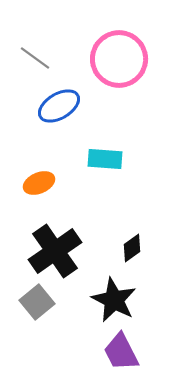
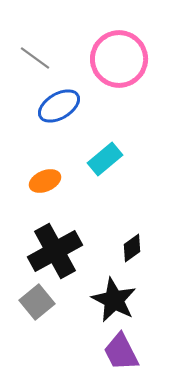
cyan rectangle: rotated 44 degrees counterclockwise
orange ellipse: moved 6 px right, 2 px up
black cross: rotated 6 degrees clockwise
